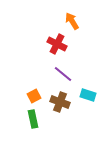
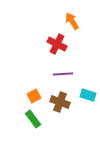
purple line: rotated 42 degrees counterclockwise
green rectangle: rotated 24 degrees counterclockwise
